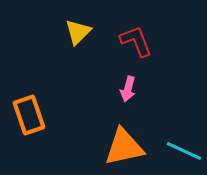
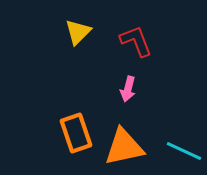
orange rectangle: moved 47 px right, 18 px down
